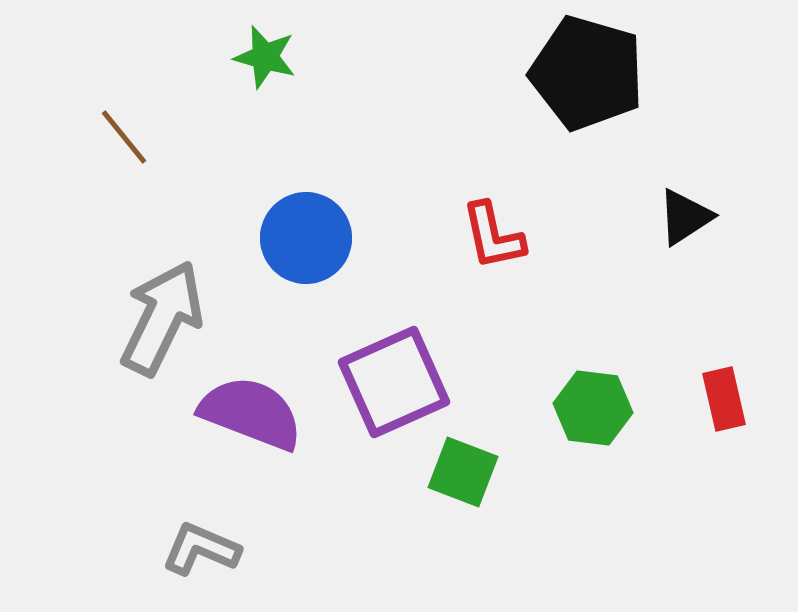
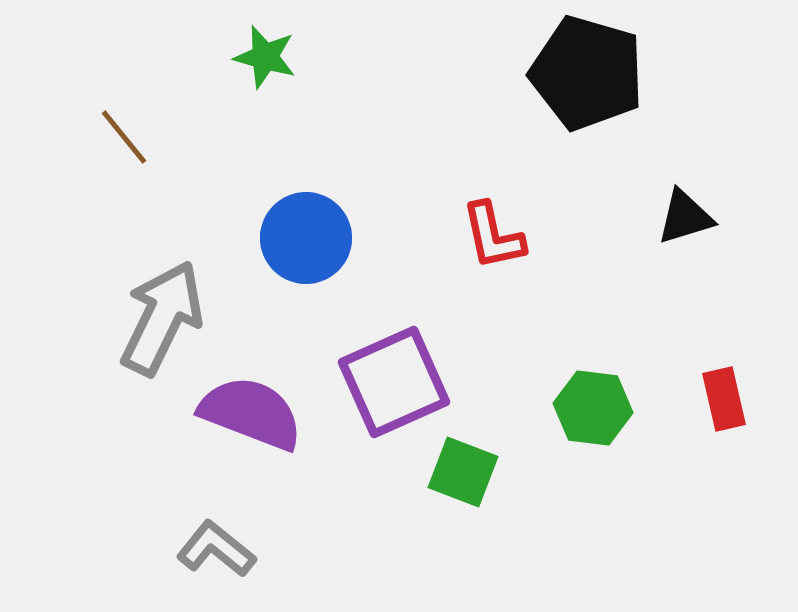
black triangle: rotated 16 degrees clockwise
gray L-shape: moved 15 px right; rotated 16 degrees clockwise
